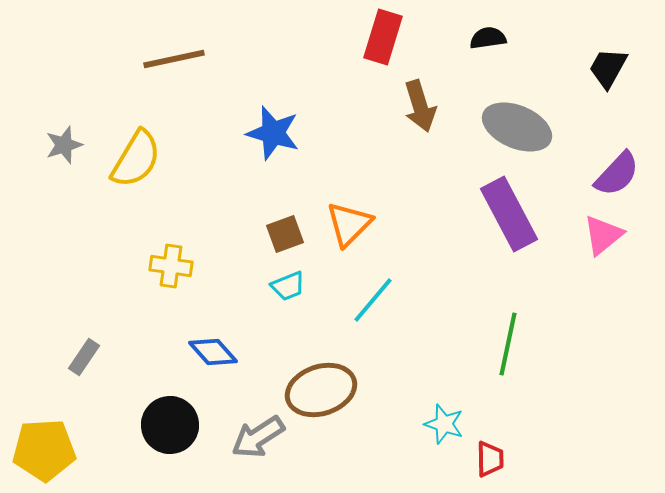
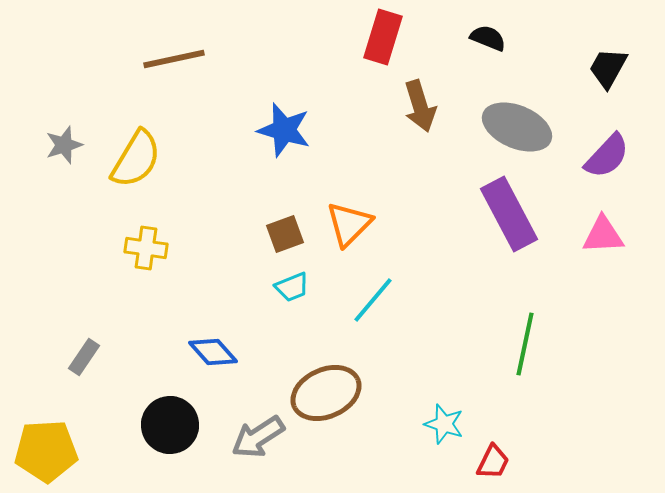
black semicircle: rotated 30 degrees clockwise
blue star: moved 11 px right, 3 px up
purple semicircle: moved 10 px left, 18 px up
pink triangle: rotated 36 degrees clockwise
yellow cross: moved 25 px left, 18 px up
cyan trapezoid: moved 4 px right, 1 px down
green line: moved 17 px right
brown ellipse: moved 5 px right, 3 px down; rotated 6 degrees counterclockwise
yellow pentagon: moved 2 px right, 1 px down
red trapezoid: moved 3 px right, 3 px down; rotated 27 degrees clockwise
